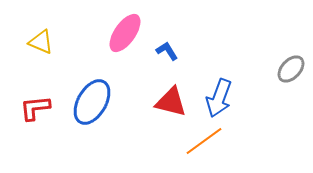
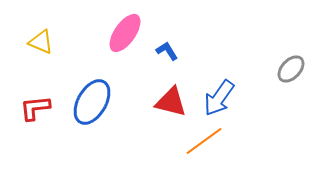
blue arrow: rotated 15 degrees clockwise
